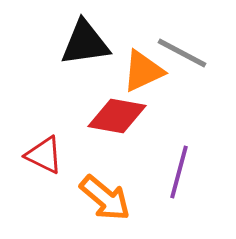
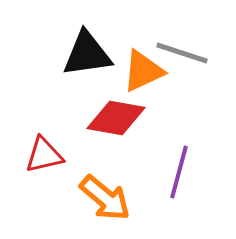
black triangle: moved 2 px right, 11 px down
gray line: rotated 10 degrees counterclockwise
red diamond: moved 1 px left, 2 px down
red triangle: rotated 39 degrees counterclockwise
